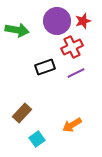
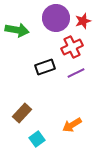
purple circle: moved 1 px left, 3 px up
